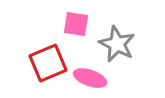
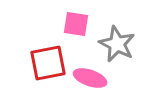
red square: rotated 12 degrees clockwise
